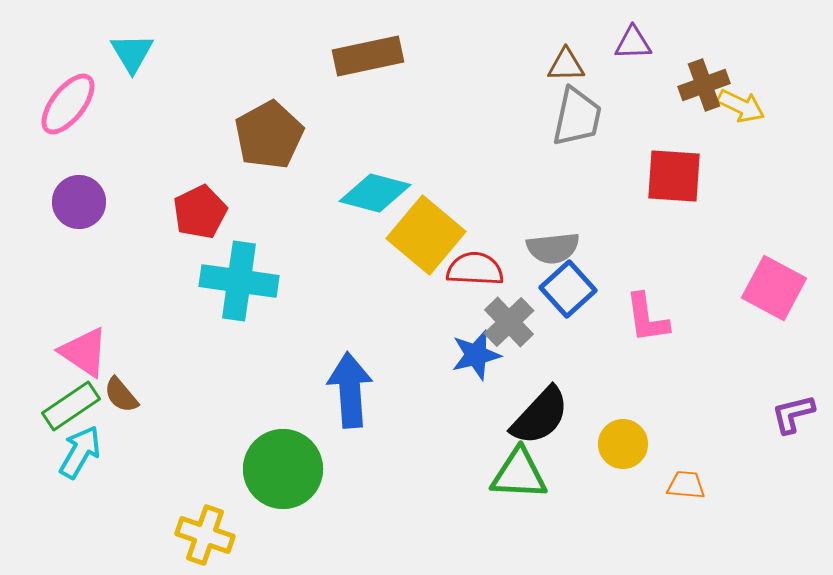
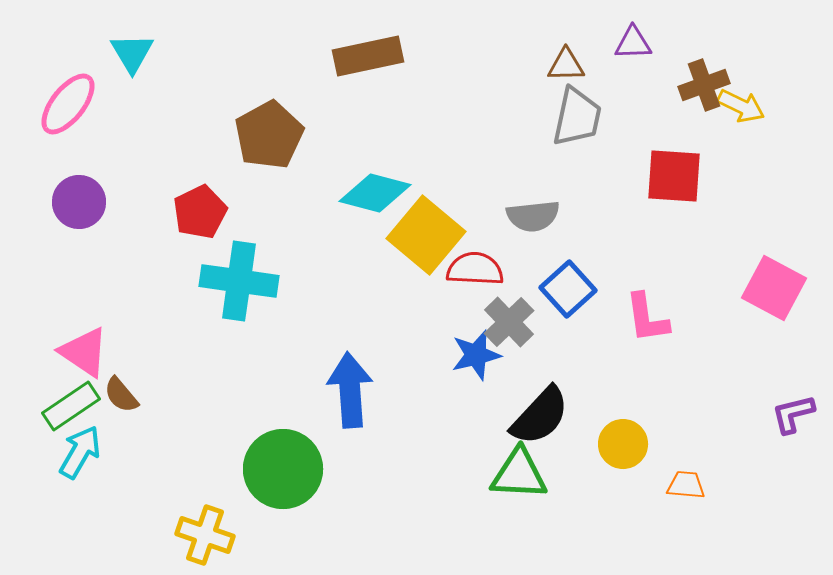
gray semicircle: moved 20 px left, 32 px up
